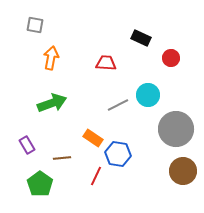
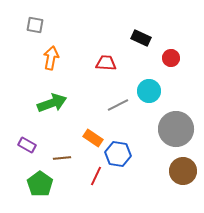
cyan circle: moved 1 px right, 4 px up
purple rectangle: rotated 30 degrees counterclockwise
